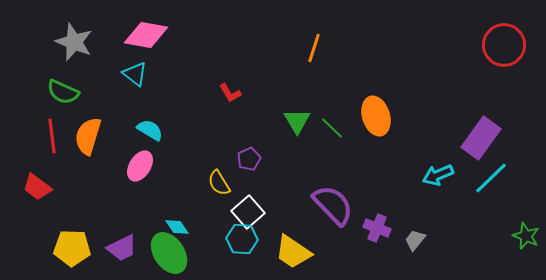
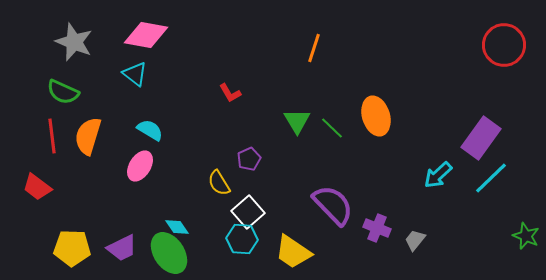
cyan arrow: rotated 20 degrees counterclockwise
